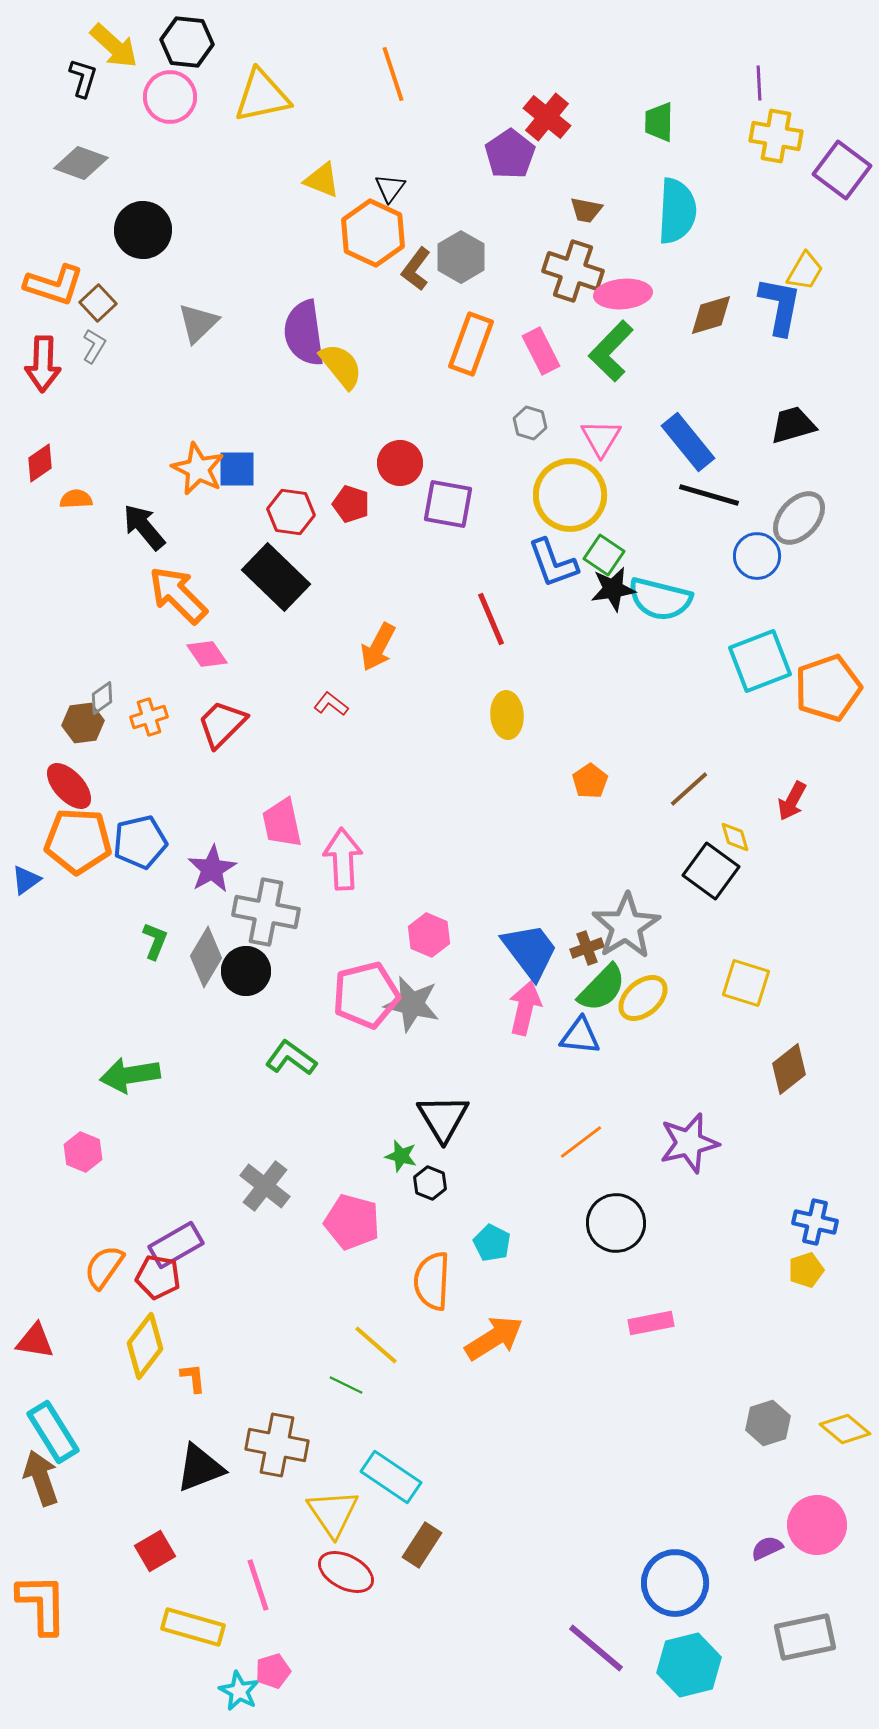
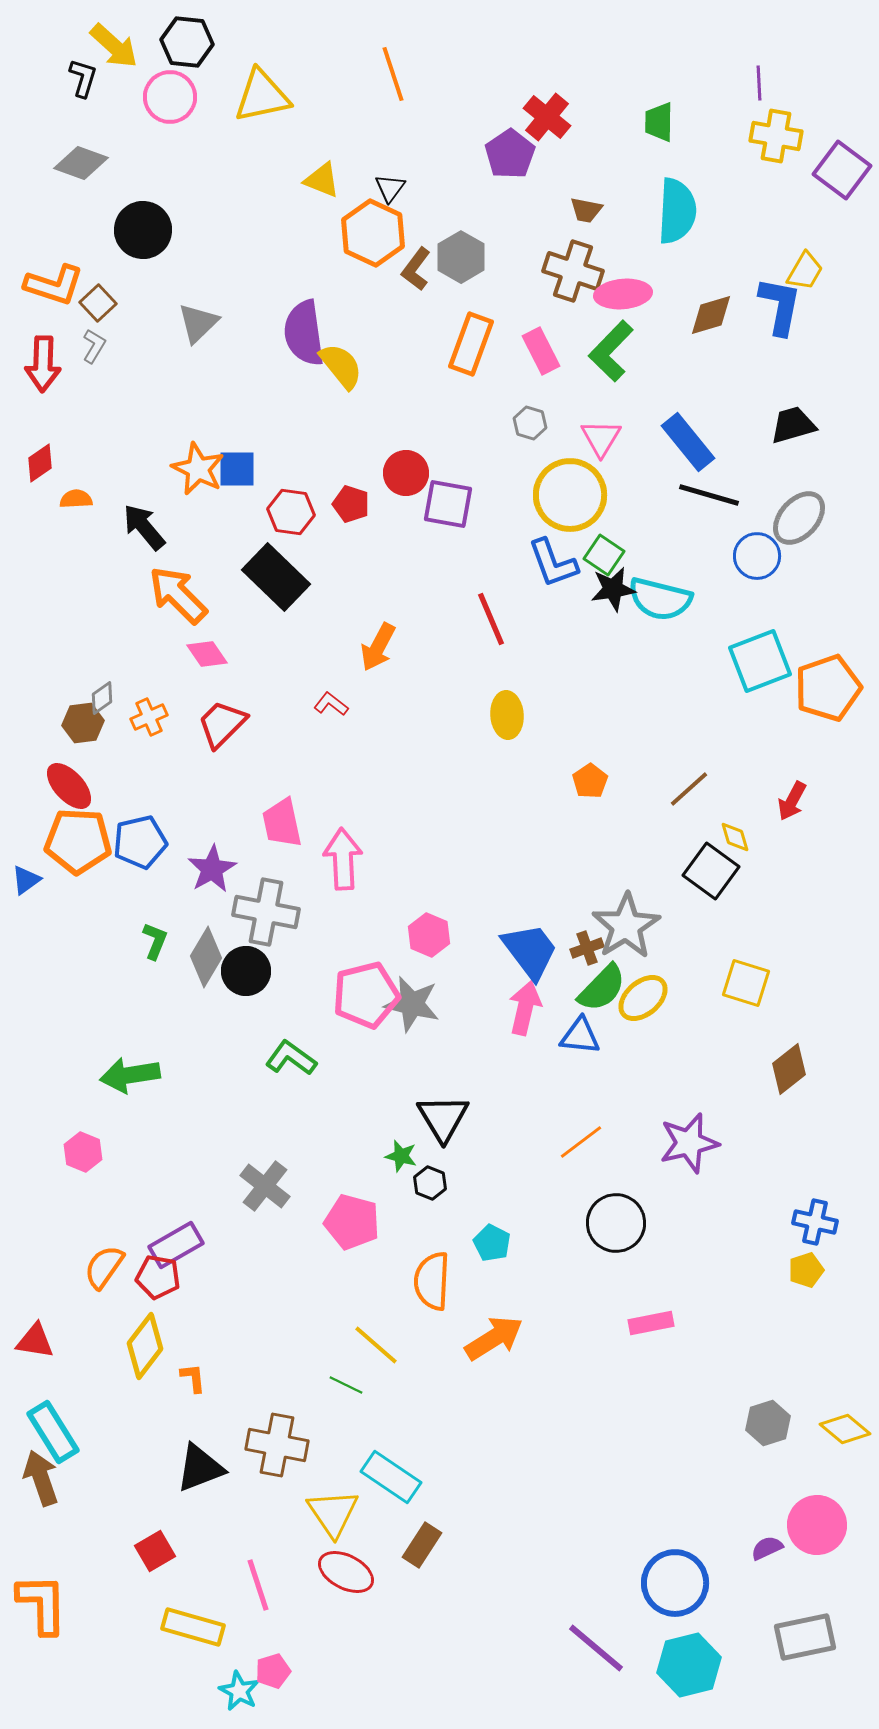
red circle at (400, 463): moved 6 px right, 10 px down
orange cross at (149, 717): rotated 6 degrees counterclockwise
